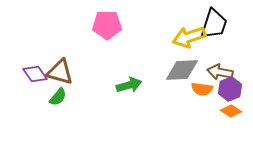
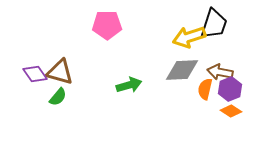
orange semicircle: moved 3 px right; rotated 95 degrees clockwise
